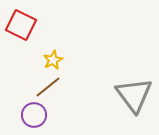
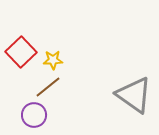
red square: moved 27 px down; rotated 20 degrees clockwise
yellow star: rotated 24 degrees clockwise
gray triangle: rotated 18 degrees counterclockwise
